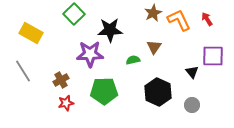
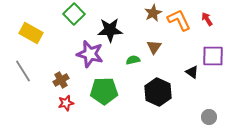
purple star: rotated 16 degrees clockwise
black triangle: rotated 16 degrees counterclockwise
gray circle: moved 17 px right, 12 px down
